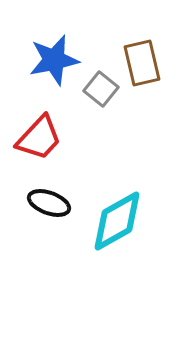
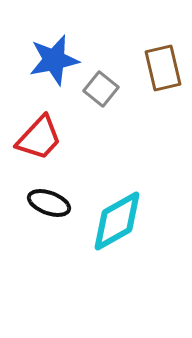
brown rectangle: moved 21 px right, 5 px down
